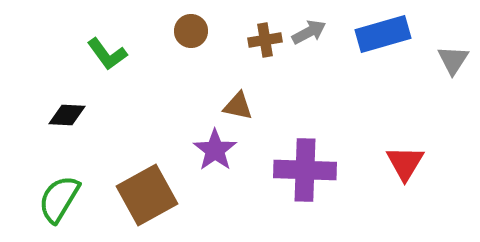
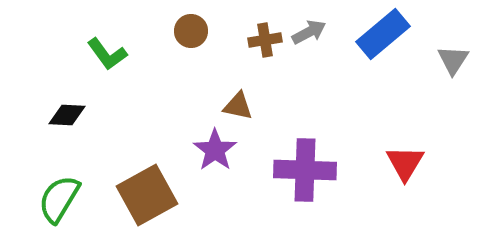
blue rectangle: rotated 24 degrees counterclockwise
